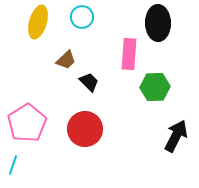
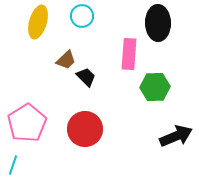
cyan circle: moved 1 px up
black trapezoid: moved 3 px left, 5 px up
black arrow: rotated 40 degrees clockwise
